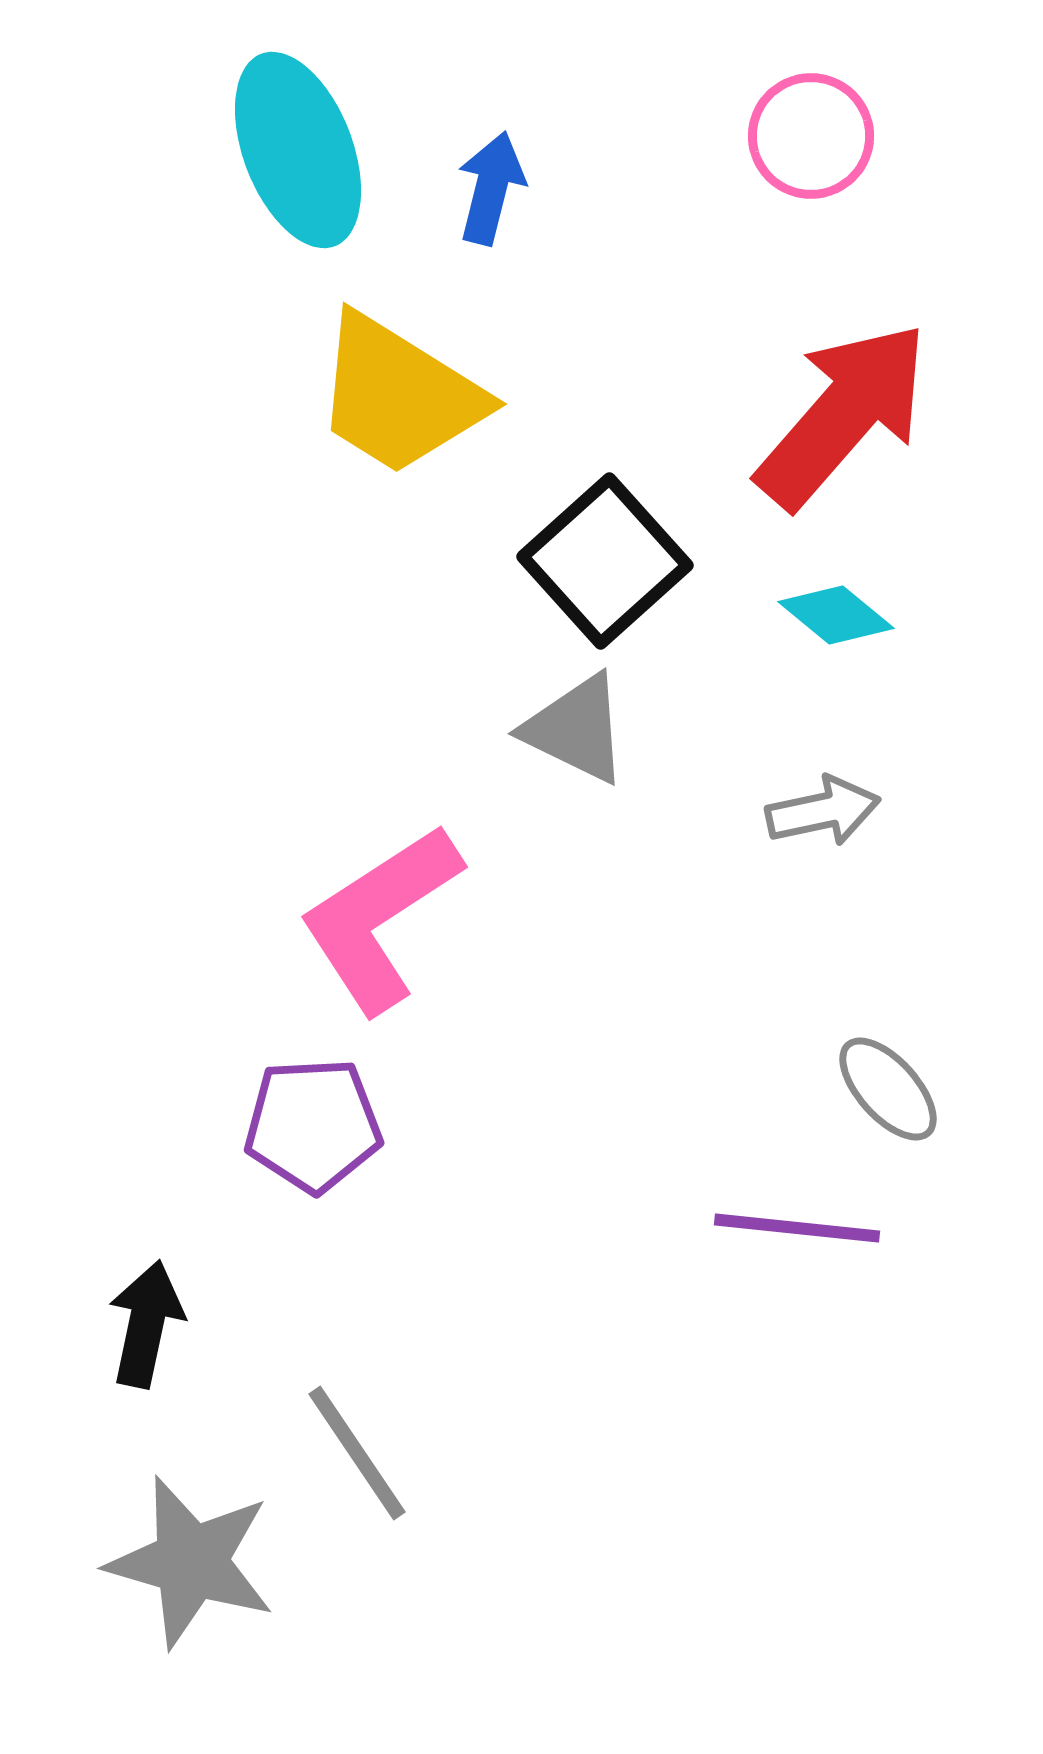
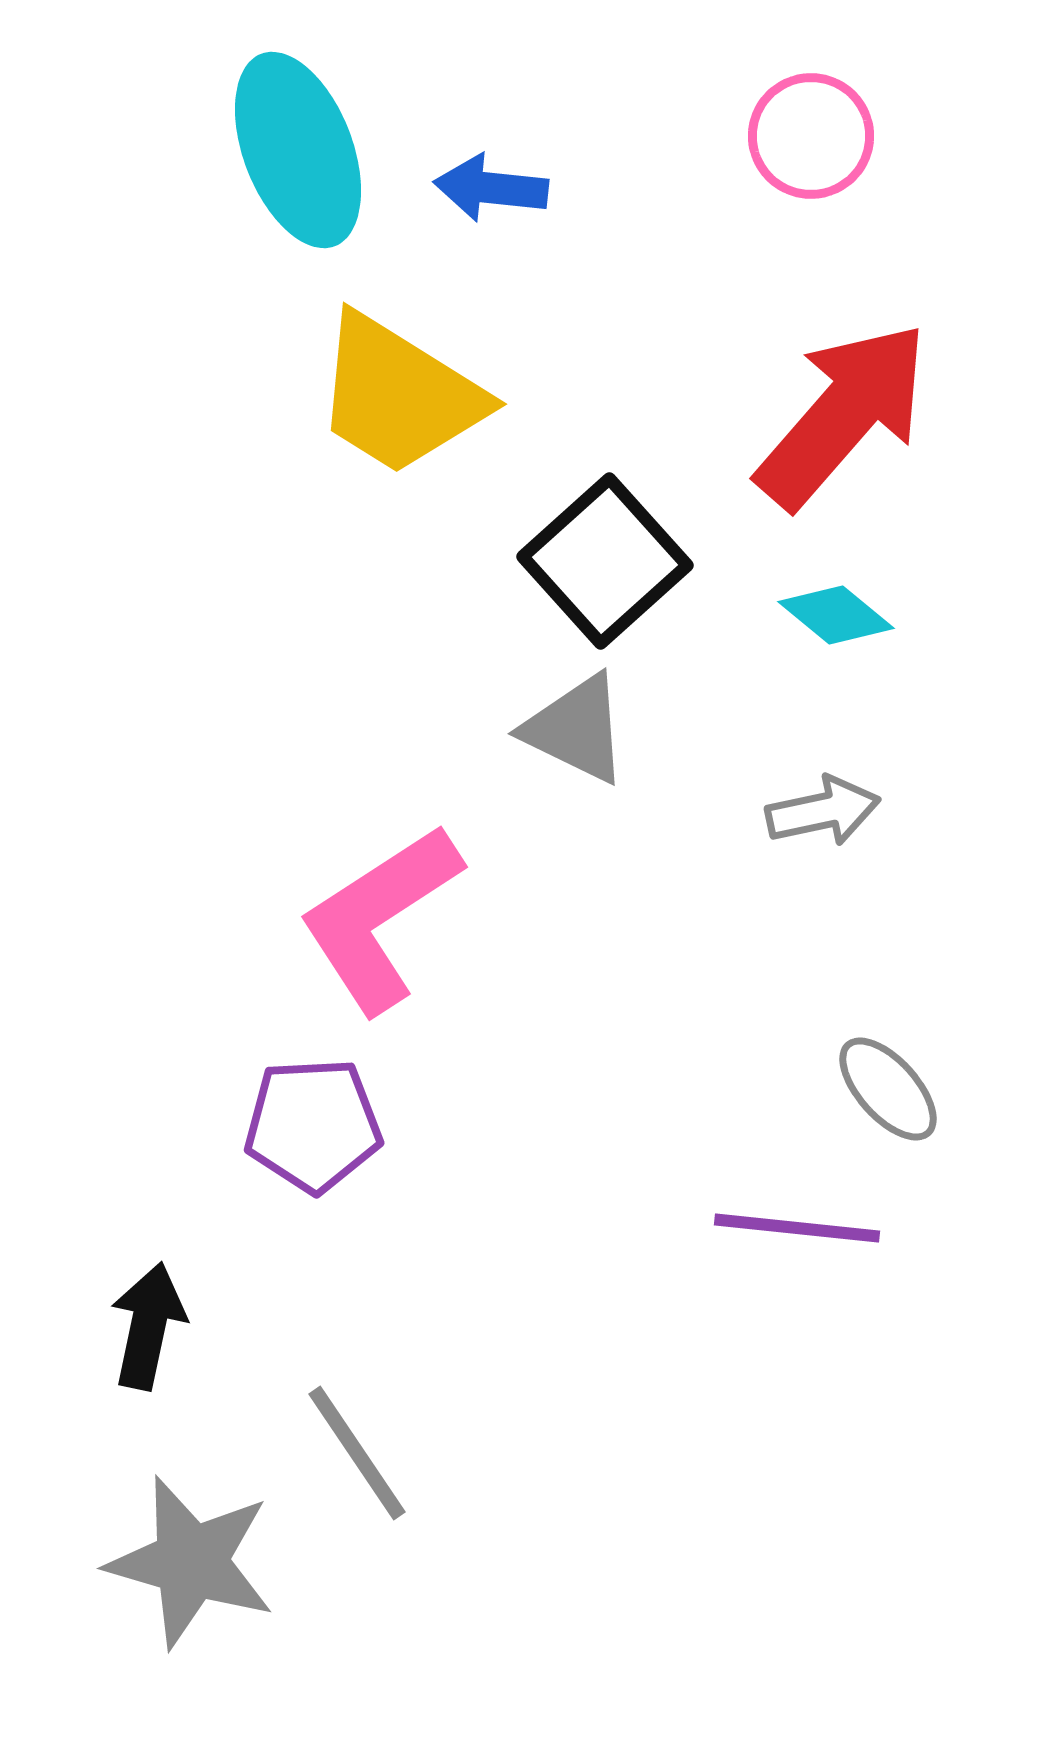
blue arrow: rotated 98 degrees counterclockwise
black arrow: moved 2 px right, 2 px down
